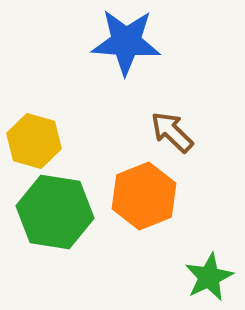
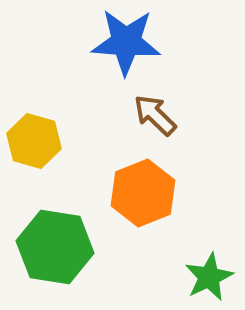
brown arrow: moved 17 px left, 17 px up
orange hexagon: moved 1 px left, 3 px up
green hexagon: moved 35 px down
